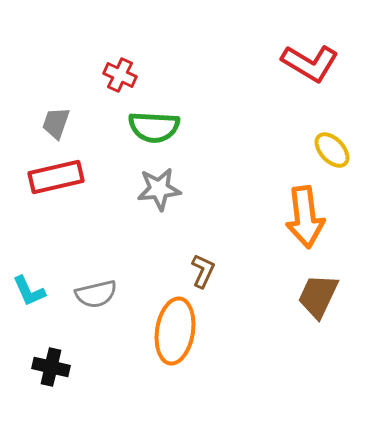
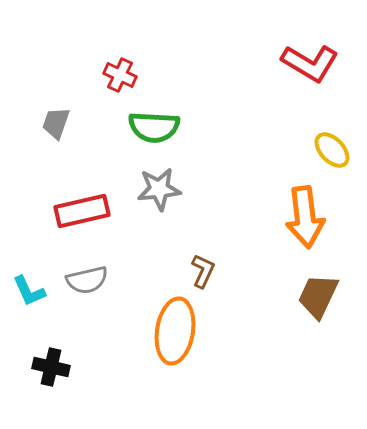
red rectangle: moved 26 px right, 34 px down
gray semicircle: moved 9 px left, 14 px up
